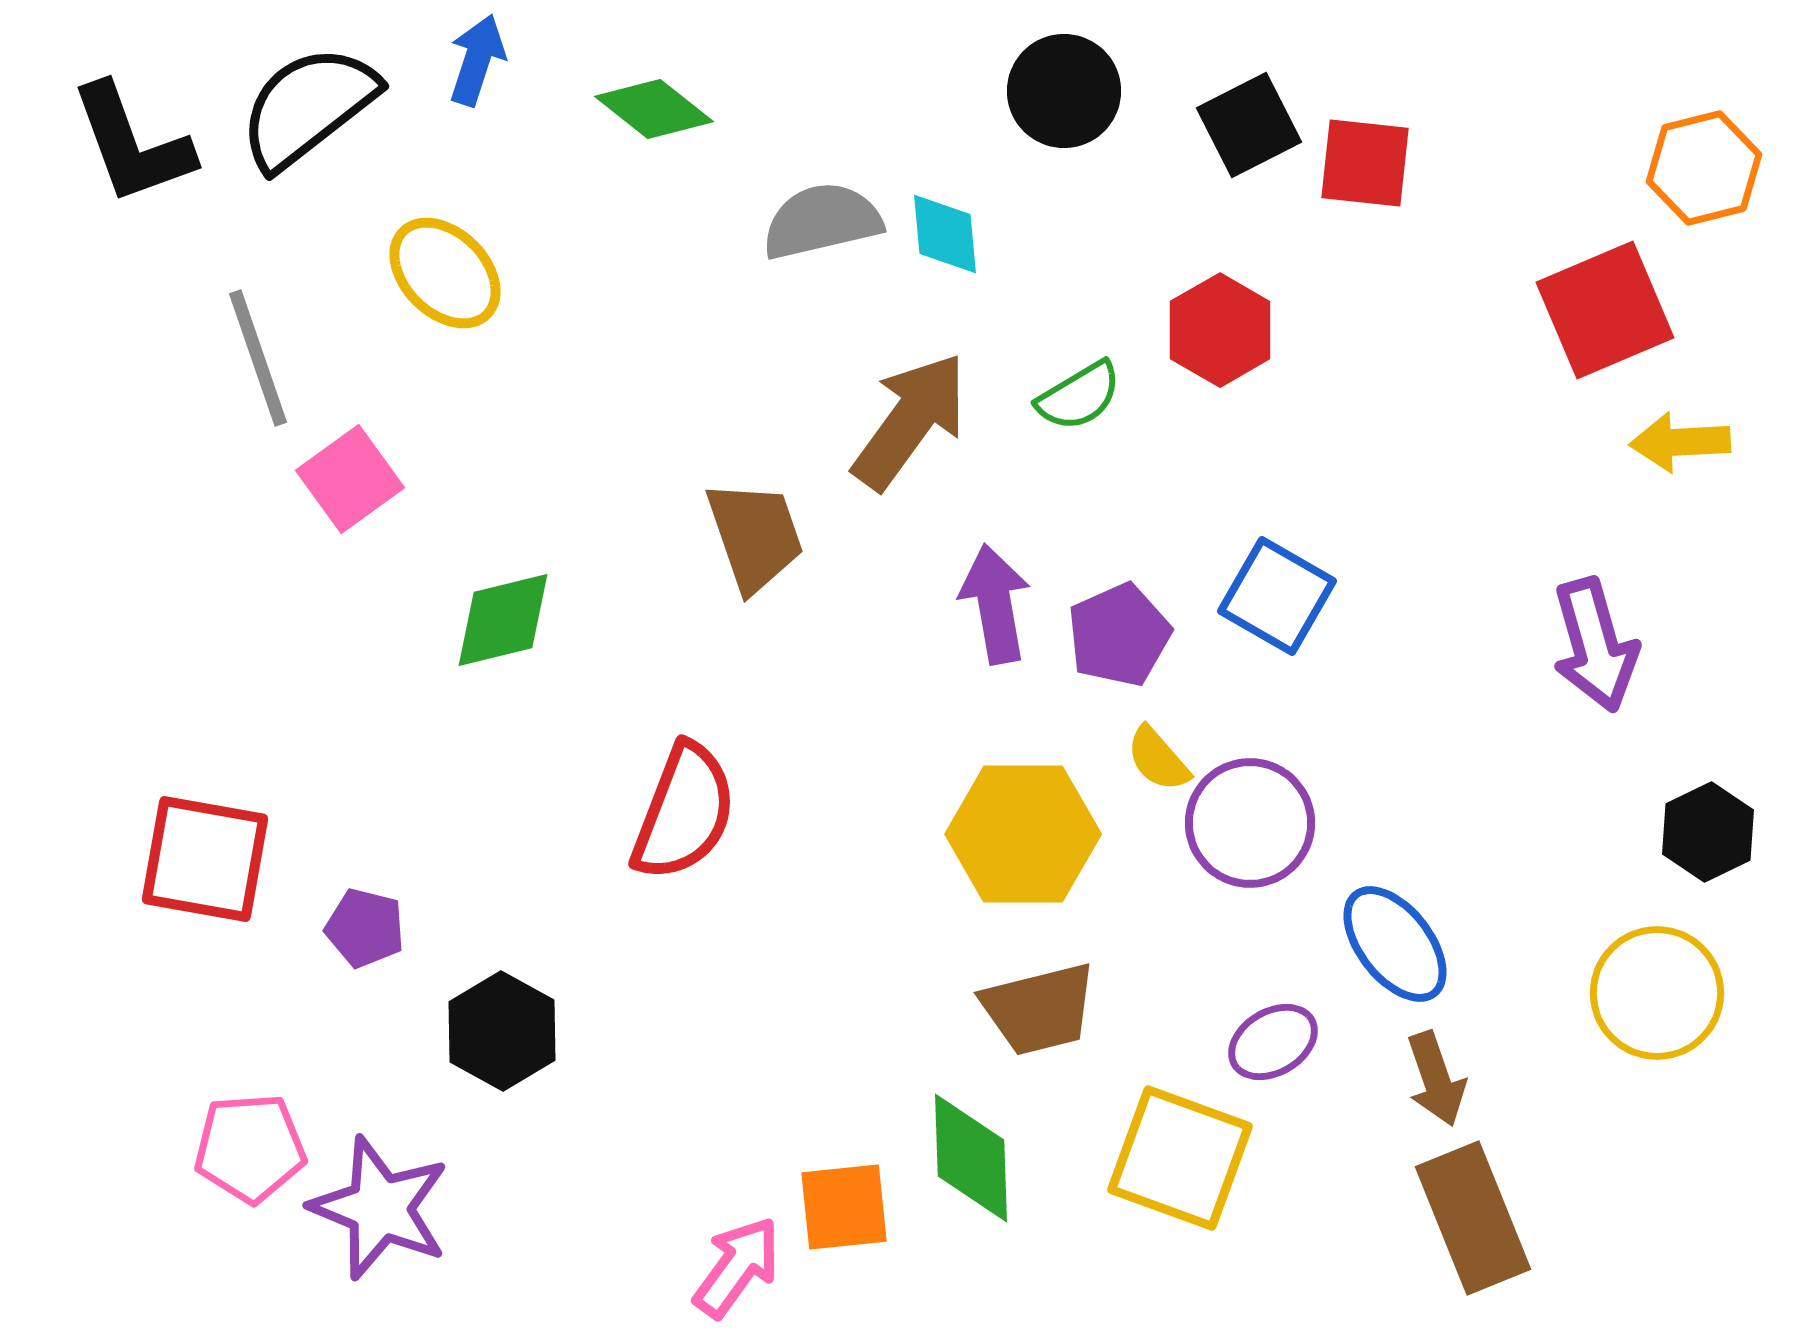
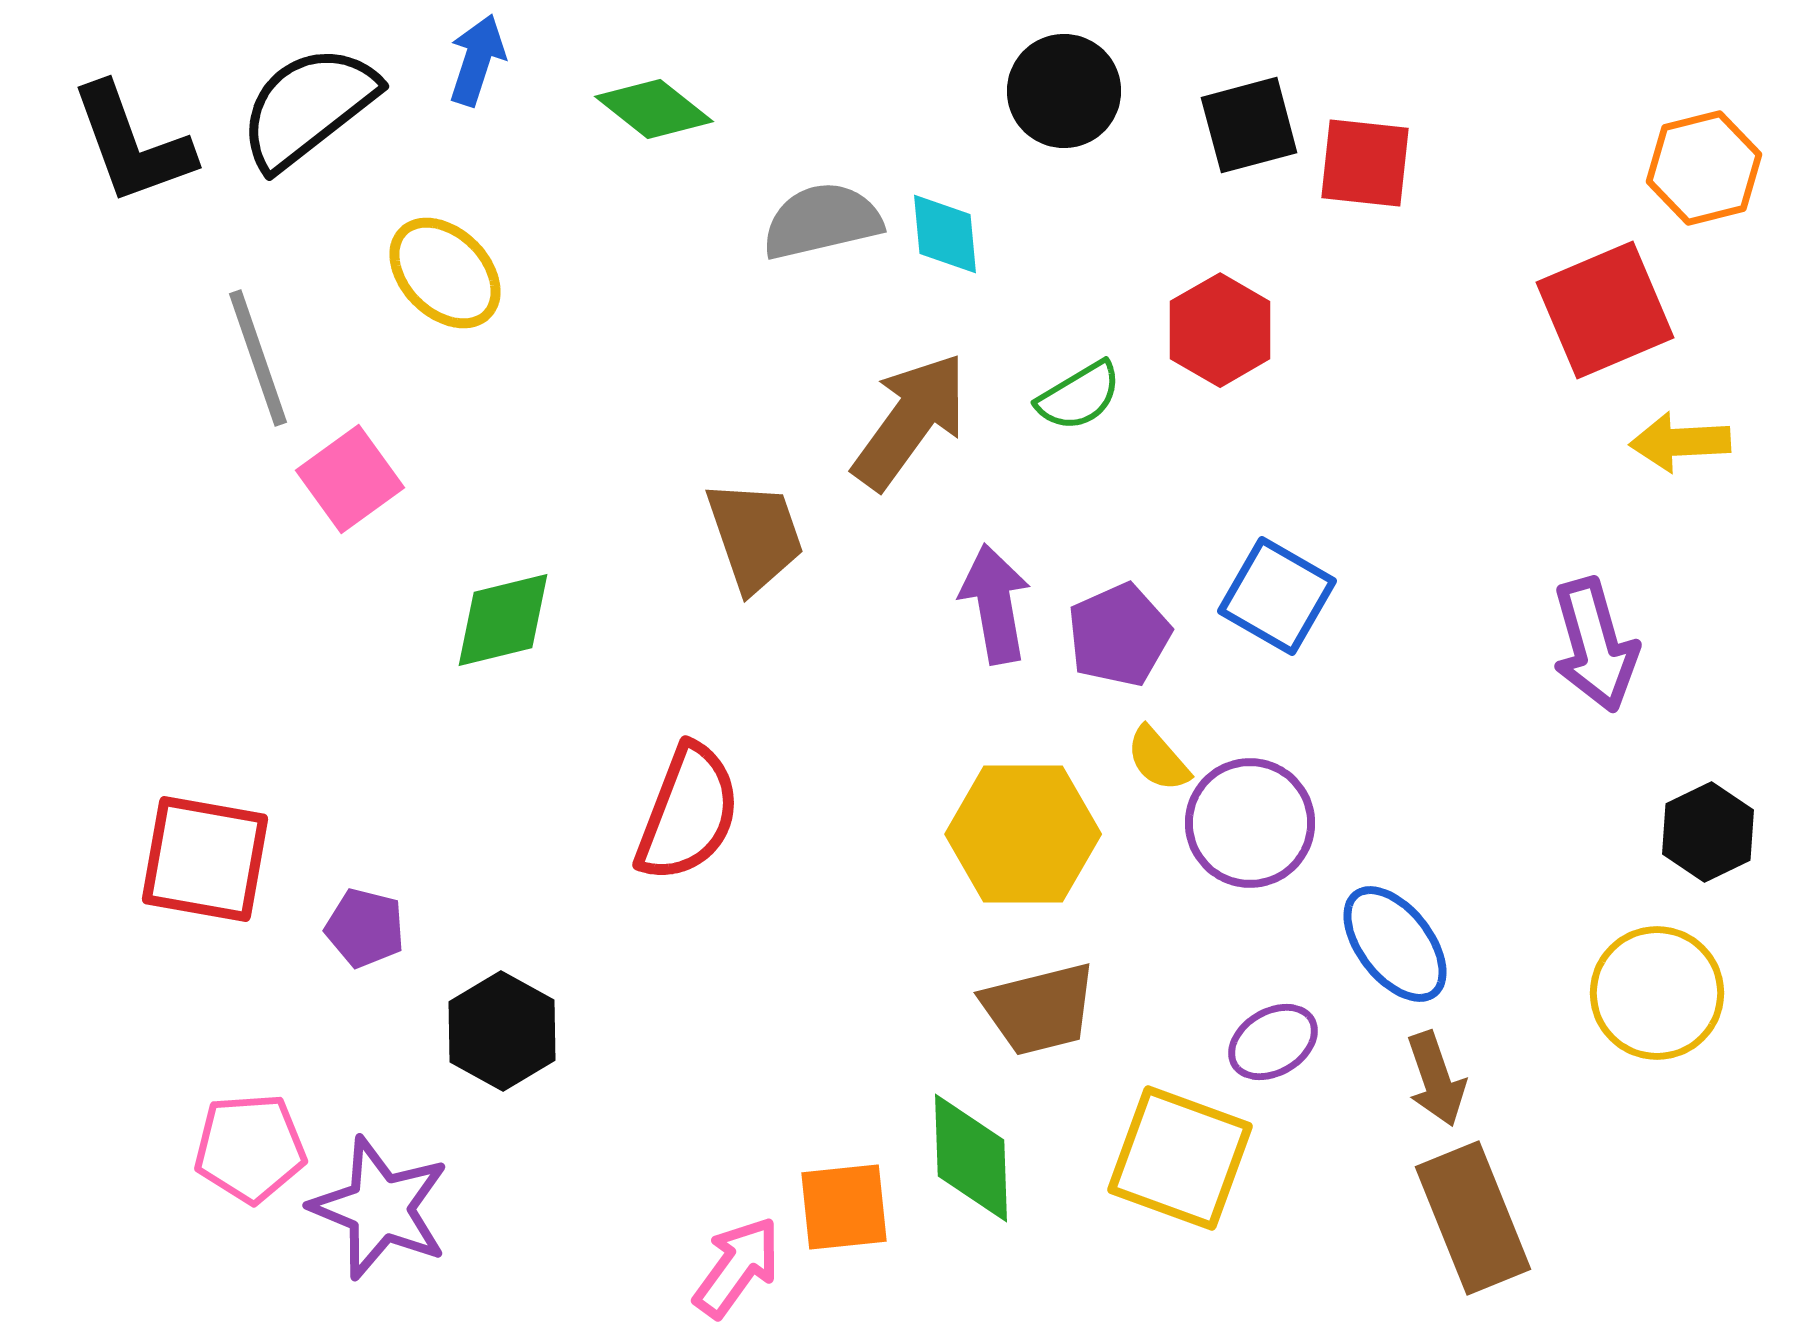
black square at (1249, 125): rotated 12 degrees clockwise
red semicircle at (684, 812): moved 4 px right, 1 px down
